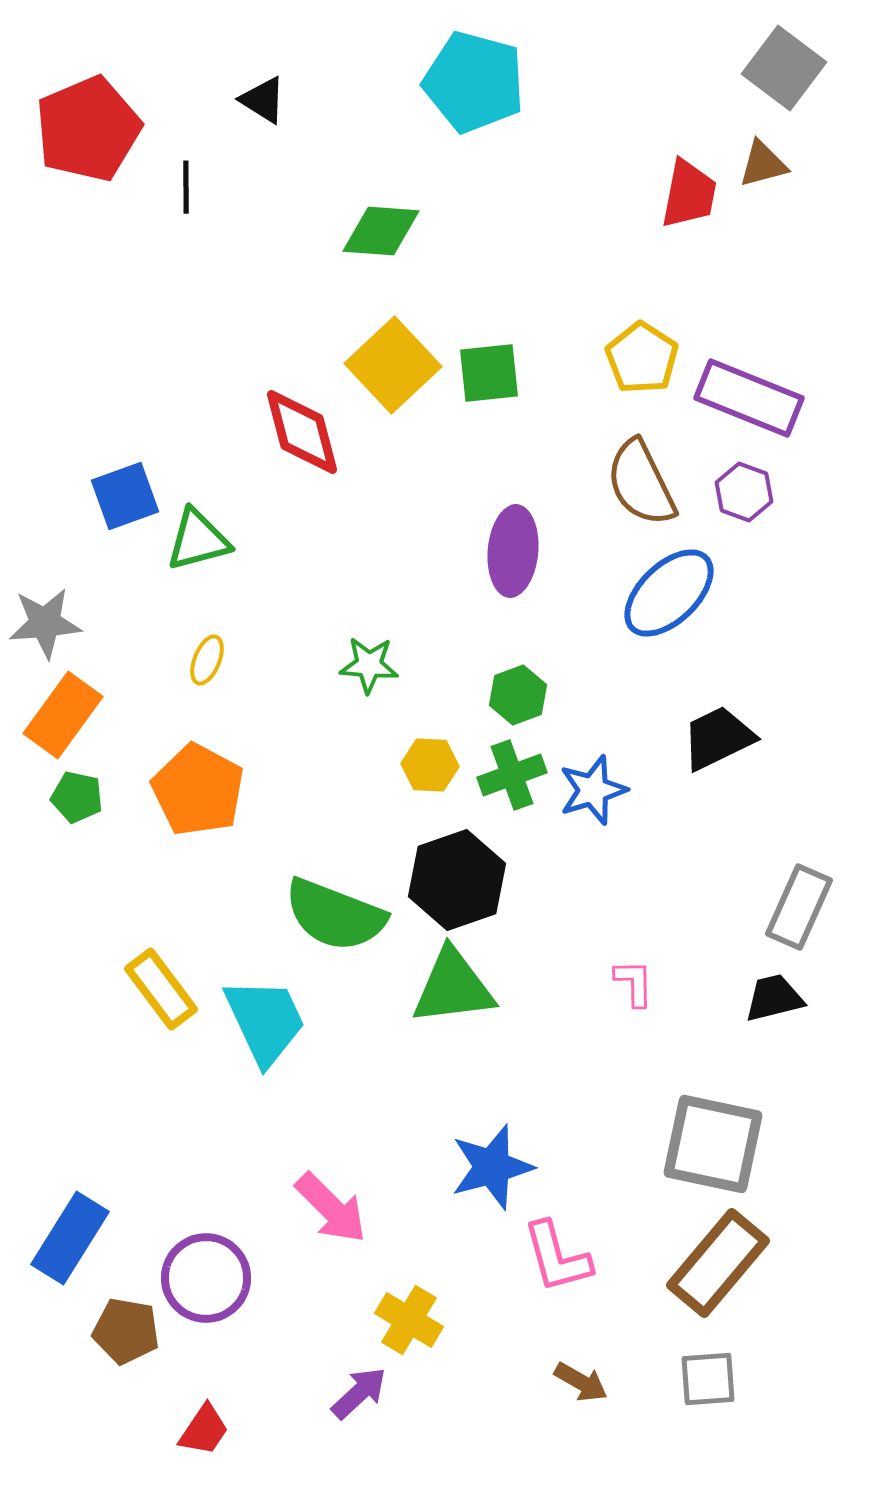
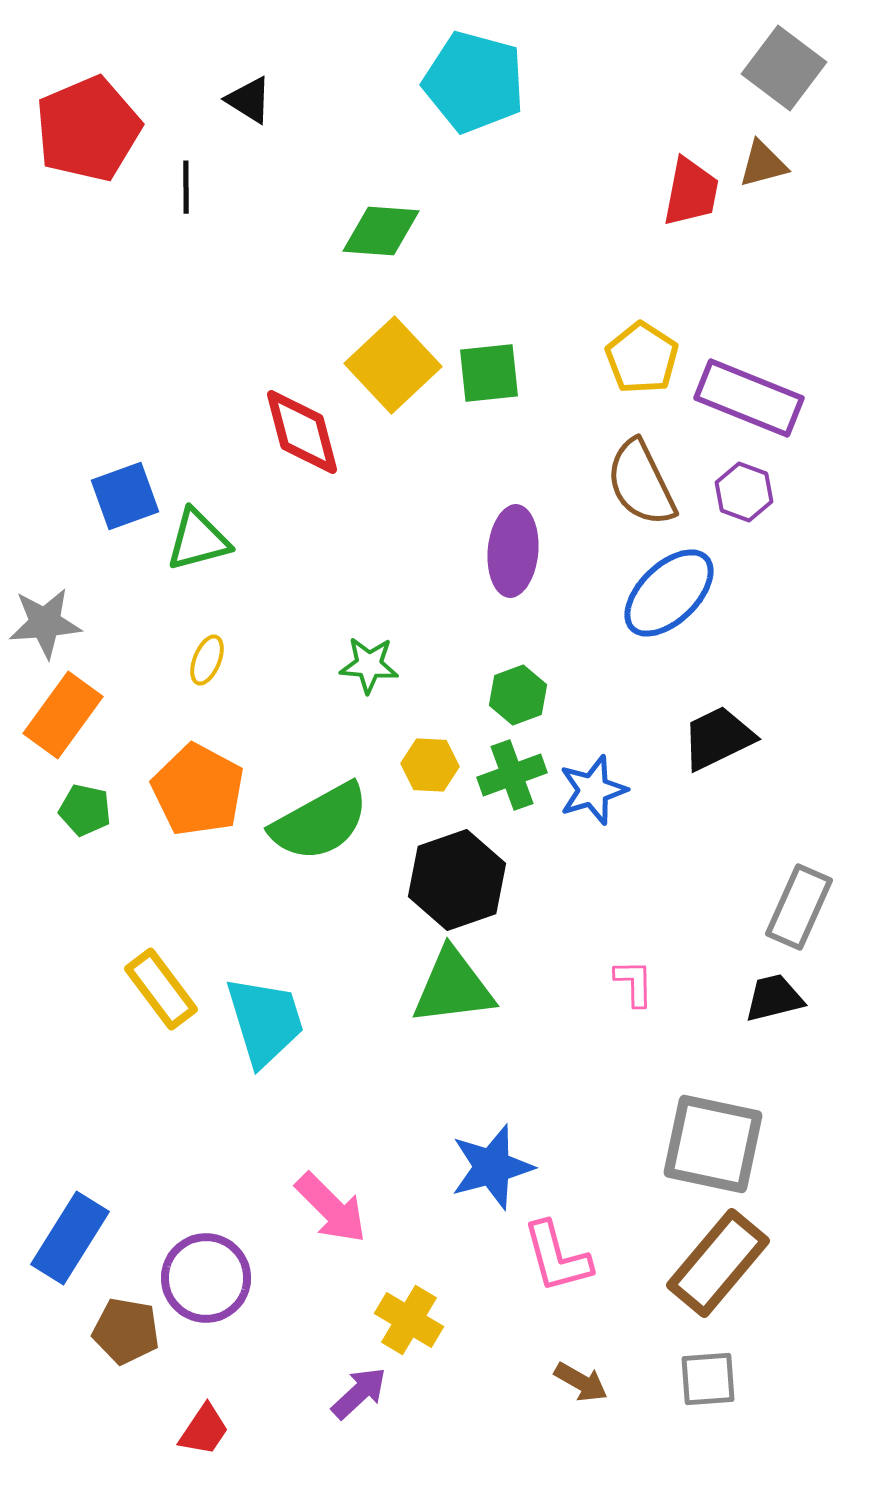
black triangle at (263, 100): moved 14 px left
red trapezoid at (689, 194): moved 2 px right, 2 px up
green pentagon at (77, 797): moved 8 px right, 13 px down
green semicircle at (335, 915): moved 15 px left, 93 px up; rotated 50 degrees counterclockwise
cyan trapezoid at (265, 1021): rotated 8 degrees clockwise
